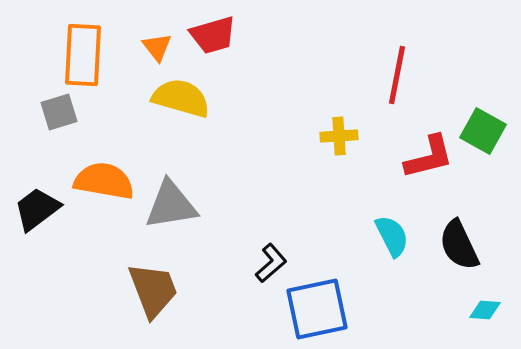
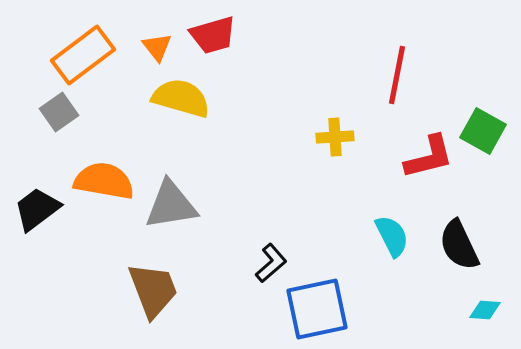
orange rectangle: rotated 50 degrees clockwise
gray square: rotated 18 degrees counterclockwise
yellow cross: moved 4 px left, 1 px down
